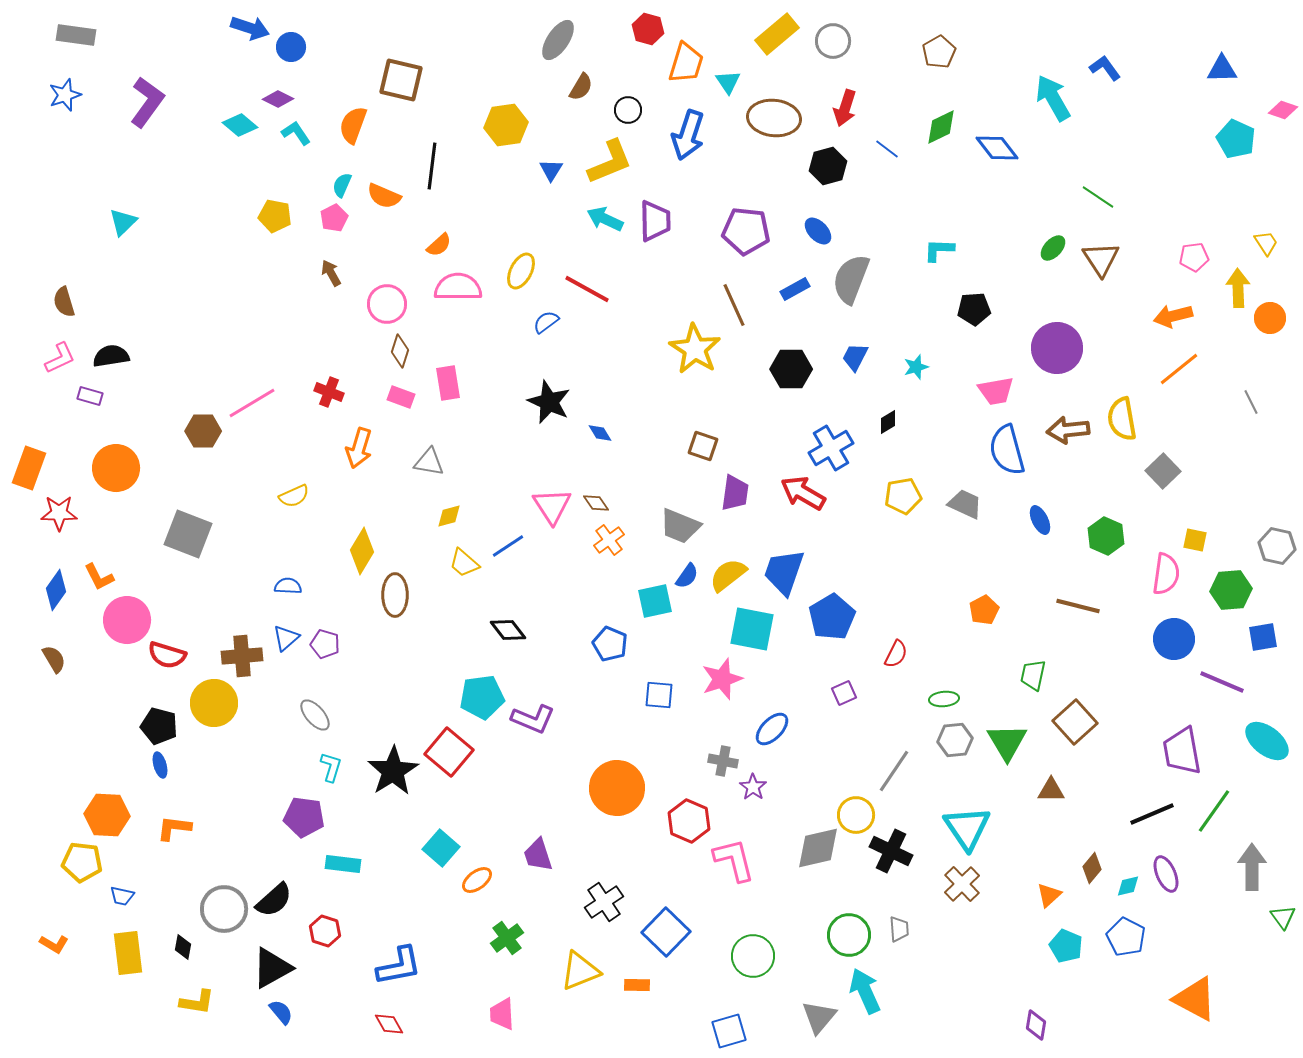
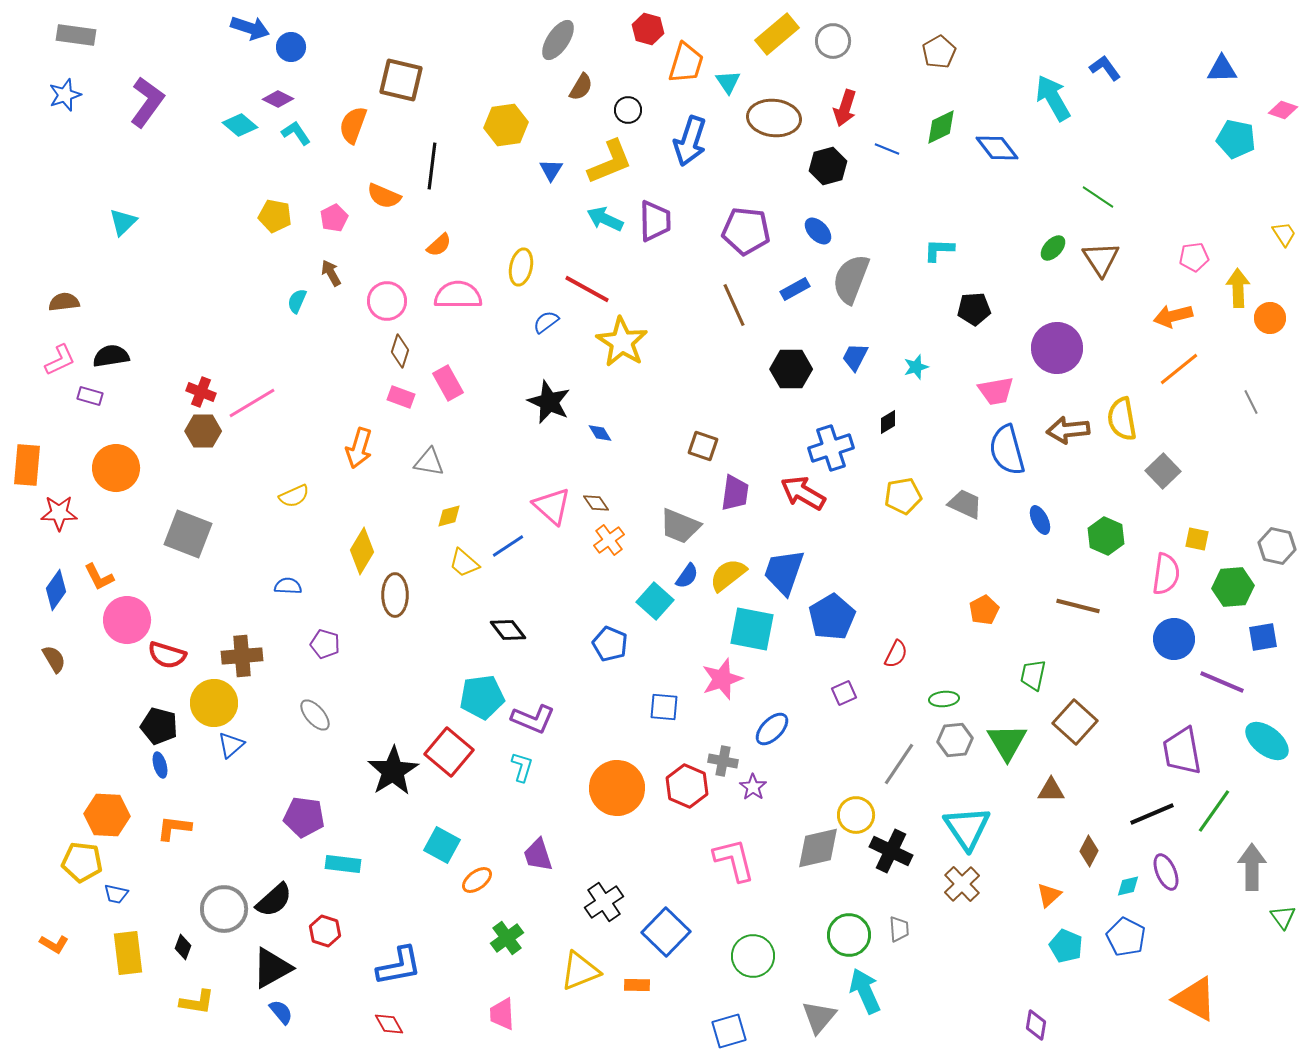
blue arrow at (688, 135): moved 2 px right, 6 px down
cyan pentagon at (1236, 139): rotated 12 degrees counterclockwise
blue line at (887, 149): rotated 15 degrees counterclockwise
cyan semicircle at (342, 185): moved 45 px left, 116 px down
yellow trapezoid at (1266, 243): moved 18 px right, 9 px up
yellow ellipse at (521, 271): moved 4 px up; rotated 15 degrees counterclockwise
pink semicircle at (458, 287): moved 8 px down
brown semicircle at (64, 302): rotated 100 degrees clockwise
pink circle at (387, 304): moved 3 px up
yellow star at (695, 349): moved 73 px left, 7 px up
pink L-shape at (60, 358): moved 2 px down
pink rectangle at (448, 383): rotated 20 degrees counterclockwise
red cross at (329, 392): moved 128 px left
blue cross at (831, 448): rotated 12 degrees clockwise
orange rectangle at (29, 468): moved 2 px left, 3 px up; rotated 15 degrees counterclockwise
pink triangle at (552, 506): rotated 15 degrees counterclockwise
yellow square at (1195, 540): moved 2 px right, 1 px up
green hexagon at (1231, 590): moved 2 px right, 3 px up
cyan square at (655, 601): rotated 36 degrees counterclockwise
blue triangle at (286, 638): moved 55 px left, 107 px down
blue square at (659, 695): moved 5 px right, 12 px down
brown square at (1075, 722): rotated 6 degrees counterclockwise
cyan L-shape at (331, 767): moved 191 px right
gray line at (894, 771): moved 5 px right, 7 px up
red hexagon at (689, 821): moved 2 px left, 35 px up
cyan square at (441, 848): moved 1 px right, 3 px up; rotated 12 degrees counterclockwise
brown diamond at (1092, 868): moved 3 px left, 17 px up; rotated 12 degrees counterclockwise
purple ellipse at (1166, 874): moved 2 px up
blue trapezoid at (122, 896): moved 6 px left, 2 px up
black diamond at (183, 947): rotated 10 degrees clockwise
